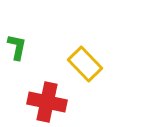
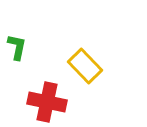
yellow rectangle: moved 2 px down
